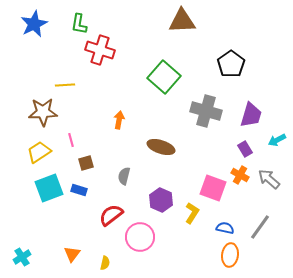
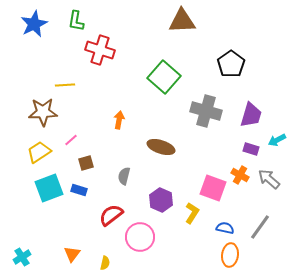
green L-shape: moved 3 px left, 3 px up
pink line: rotated 64 degrees clockwise
purple rectangle: moved 6 px right; rotated 42 degrees counterclockwise
